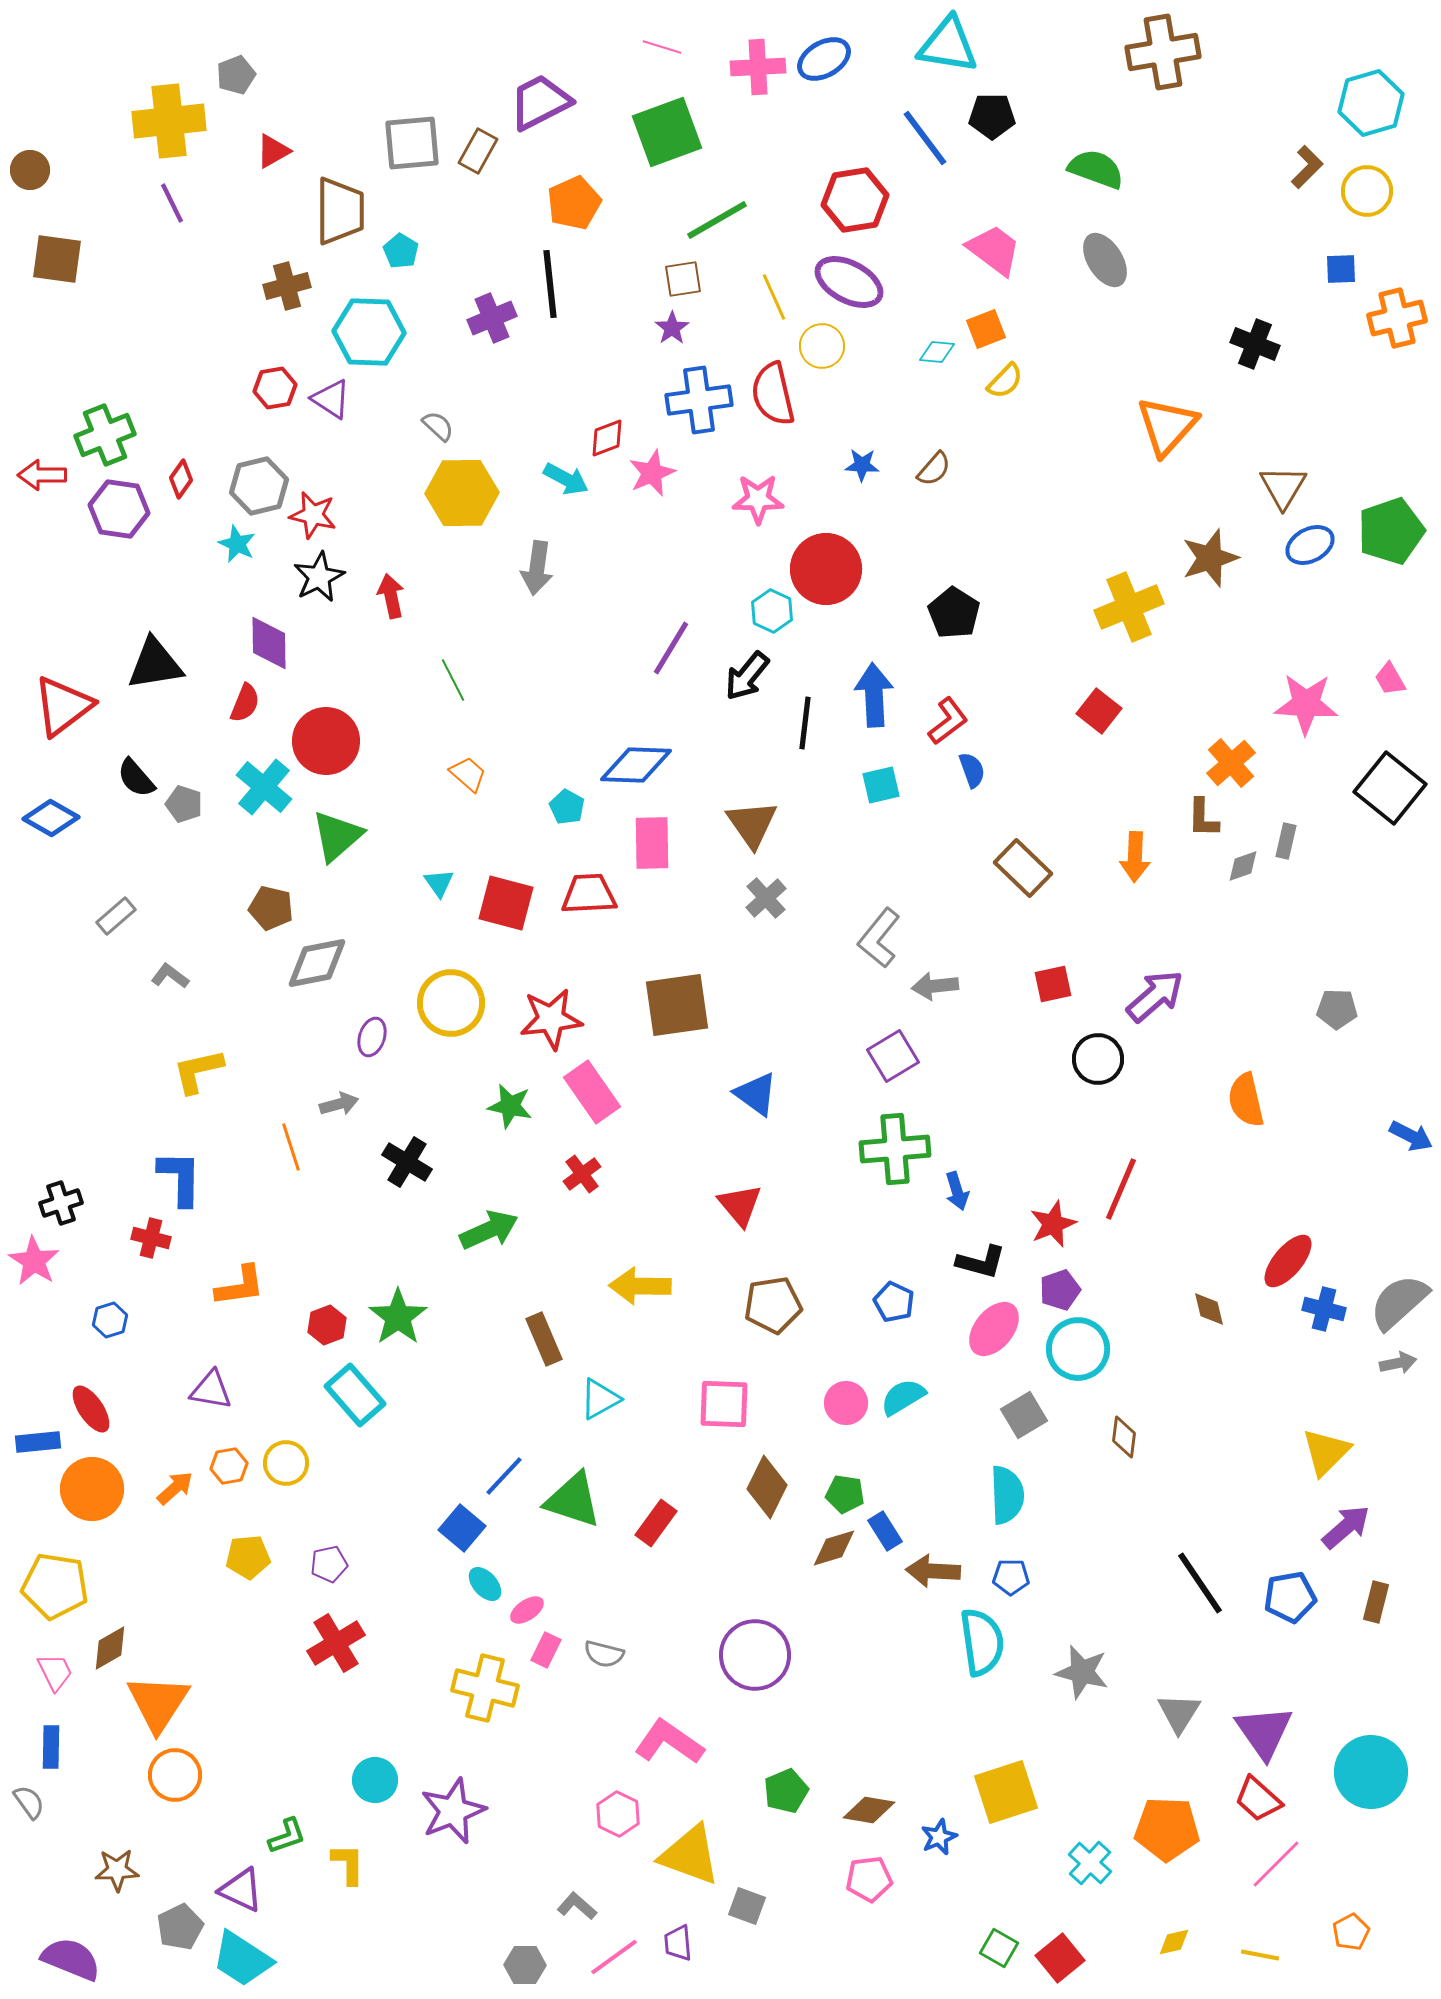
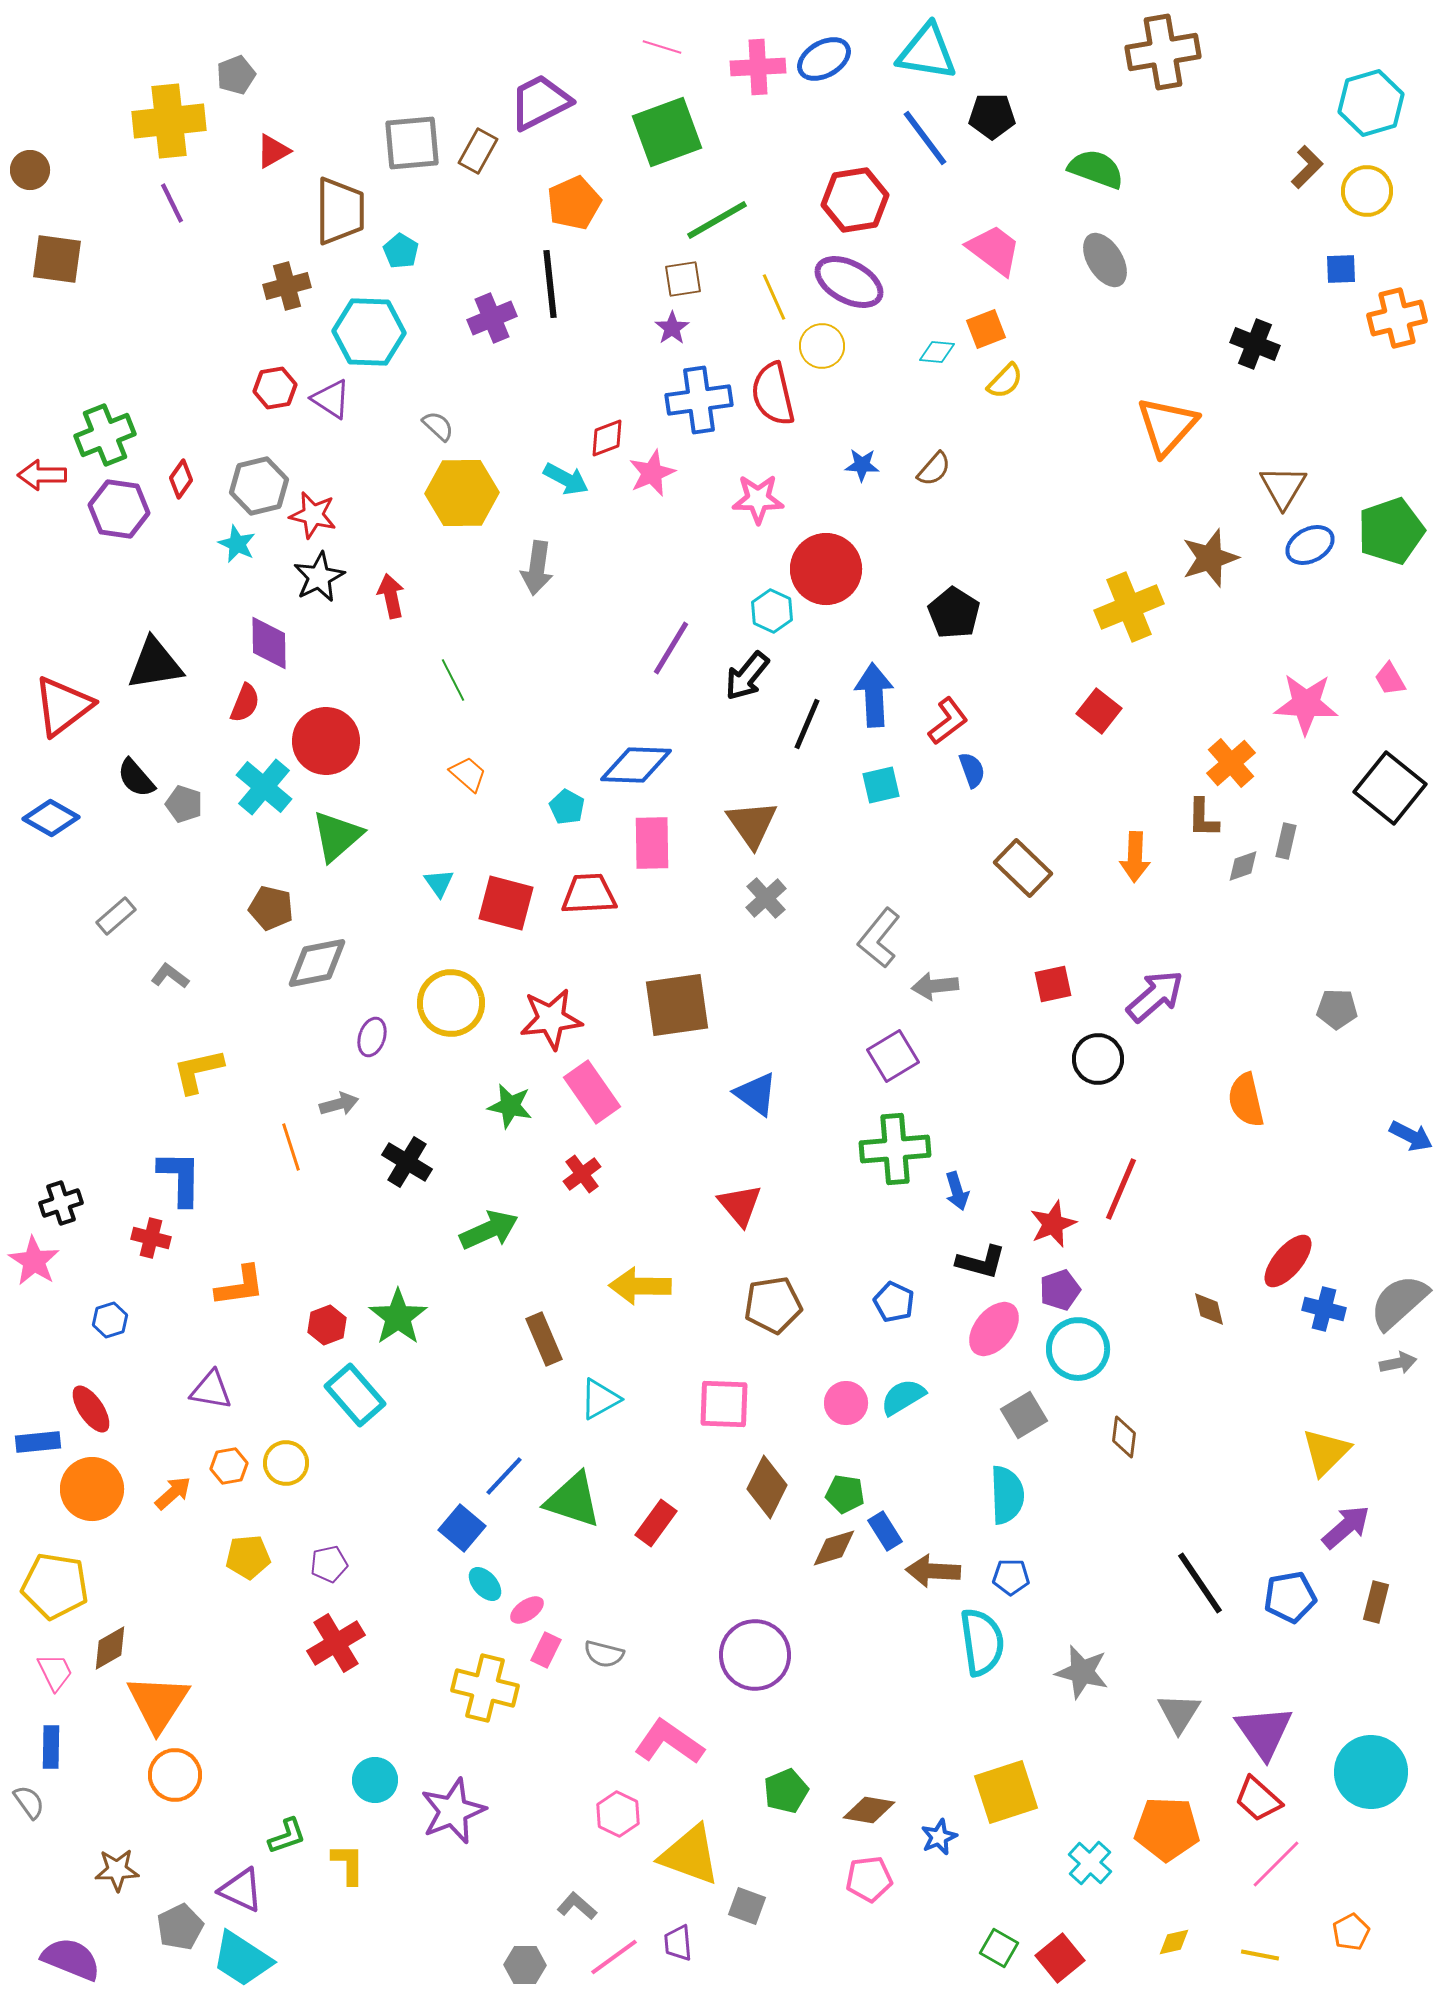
cyan triangle at (948, 45): moved 21 px left, 7 px down
black line at (805, 723): moved 2 px right, 1 px down; rotated 16 degrees clockwise
orange arrow at (175, 1488): moved 2 px left, 5 px down
